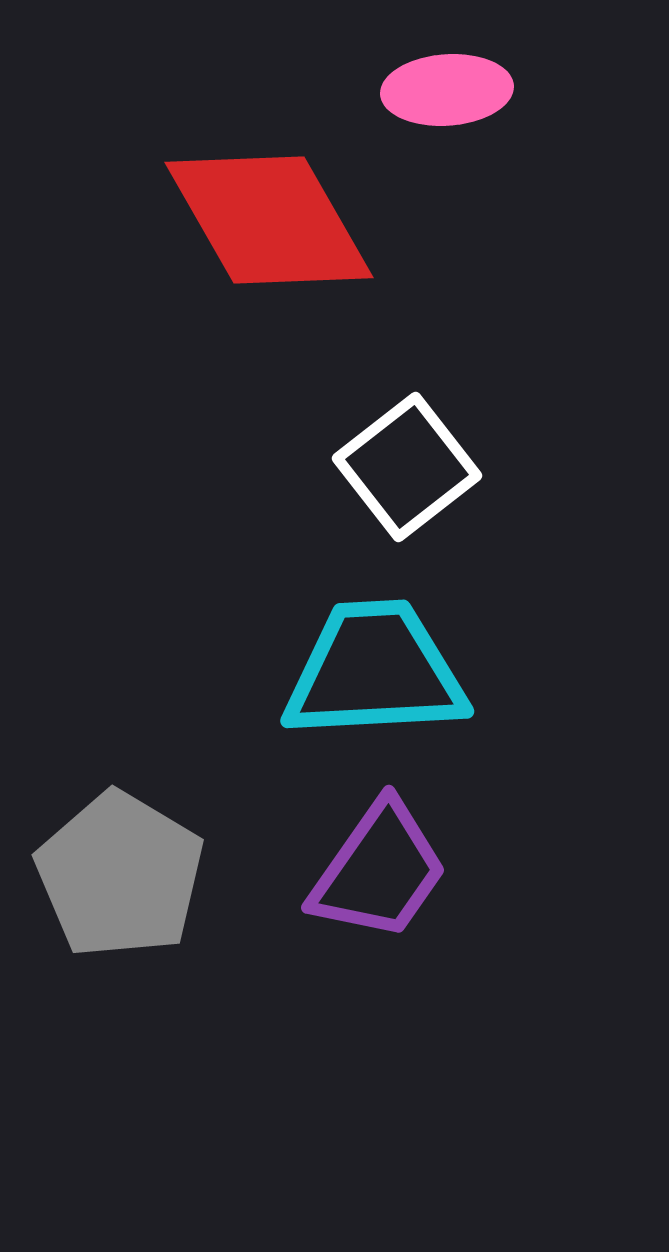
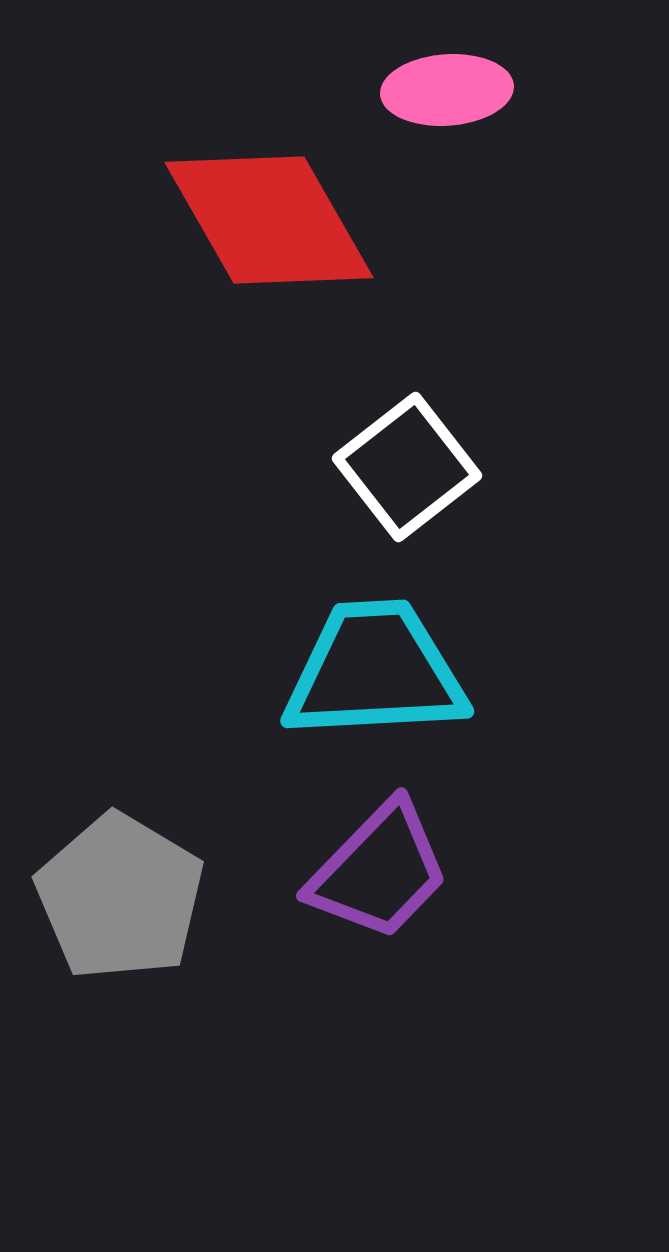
purple trapezoid: rotated 9 degrees clockwise
gray pentagon: moved 22 px down
